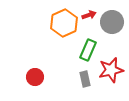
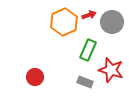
orange hexagon: moved 1 px up
red star: rotated 30 degrees clockwise
gray rectangle: moved 3 px down; rotated 56 degrees counterclockwise
